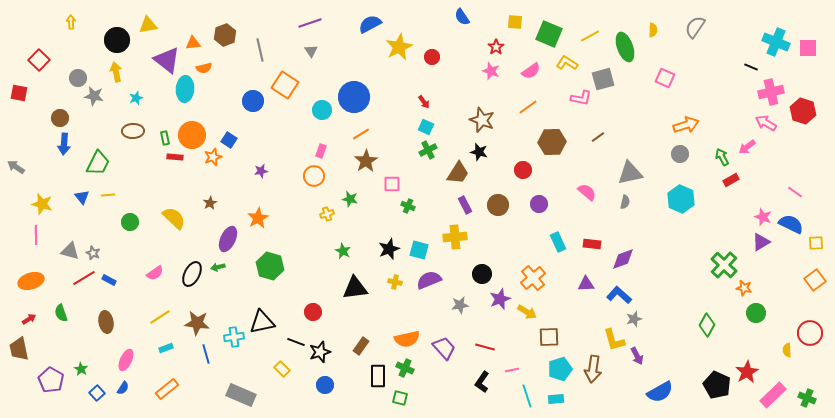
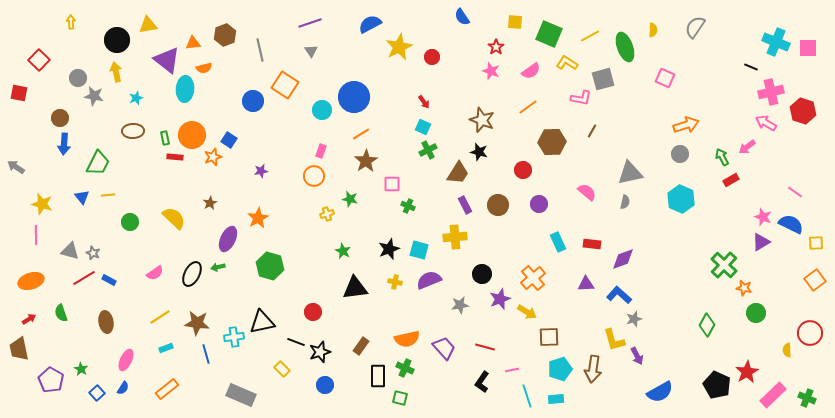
cyan square at (426, 127): moved 3 px left
brown line at (598, 137): moved 6 px left, 6 px up; rotated 24 degrees counterclockwise
